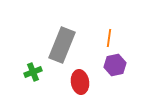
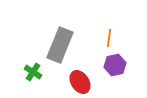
gray rectangle: moved 2 px left
green cross: rotated 36 degrees counterclockwise
red ellipse: rotated 25 degrees counterclockwise
